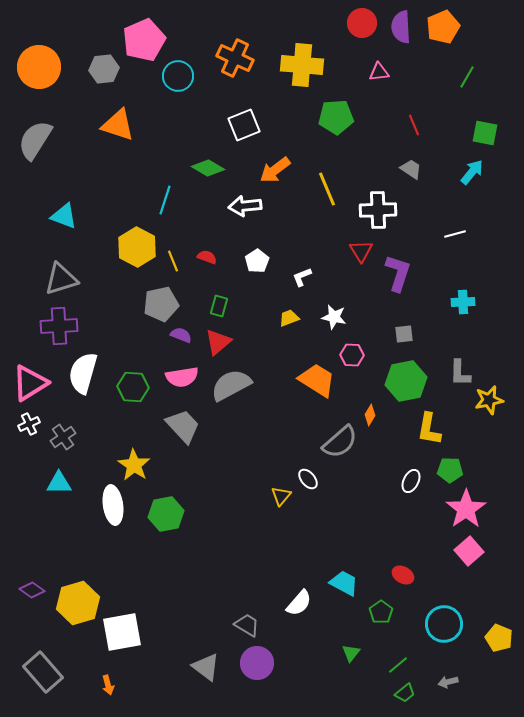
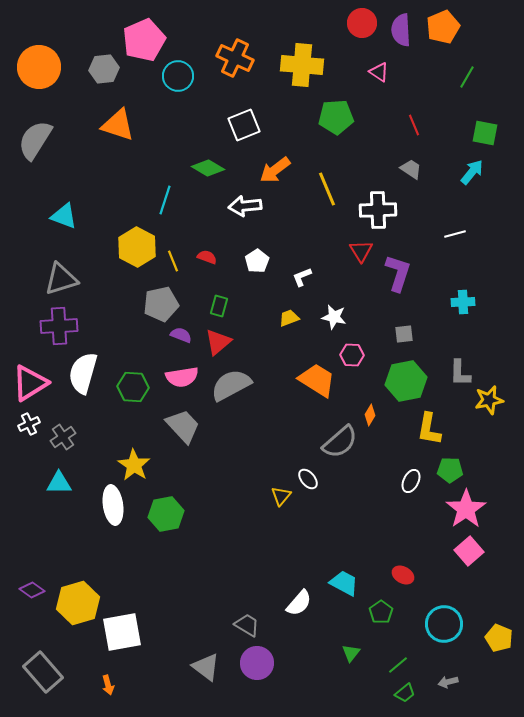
purple semicircle at (401, 27): moved 3 px down
pink triangle at (379, 72): rotated 40 degrees clockwise
